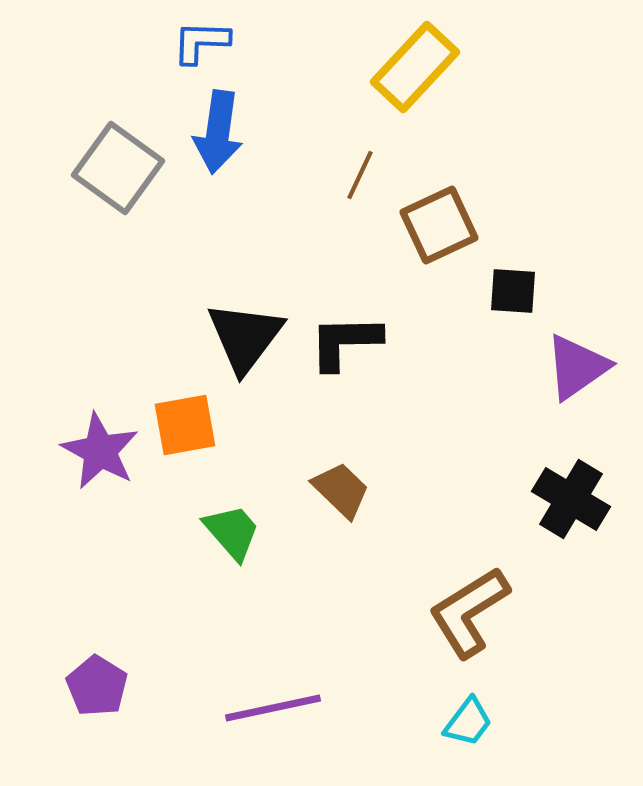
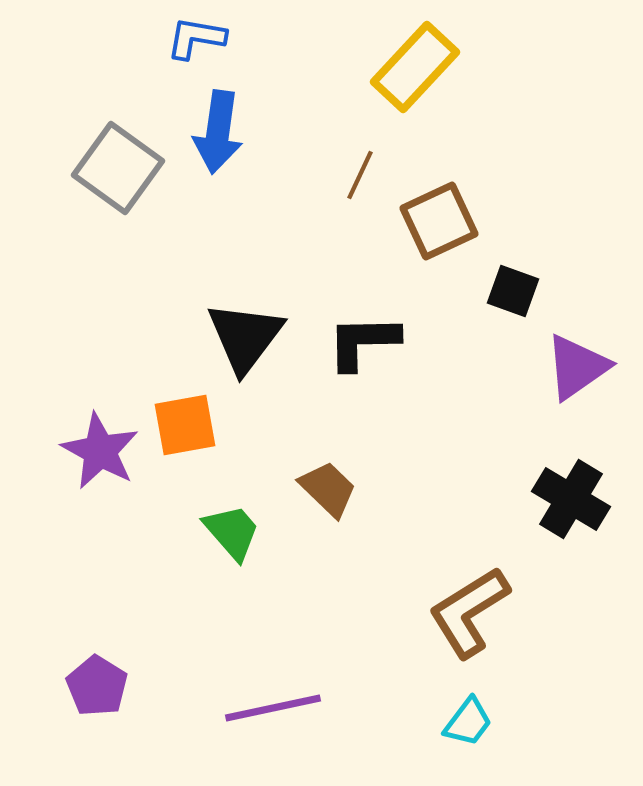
blue L-shape: moved 5 px left, 4 px up; rotated 8 degrees clockwise
brown square: moved 4 px up
black square: rotated 16 degrees clockwise
black L-shape: moved 18 px right
brown trapezoid: moved 13 px left, 1 px up
